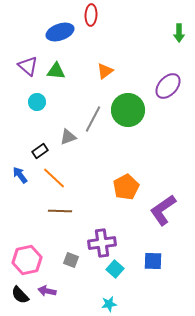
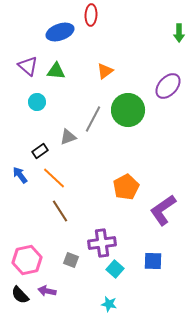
brown line: rotated 55 degrees clockwise
cyan star: rotated 21 degrees clockwise
